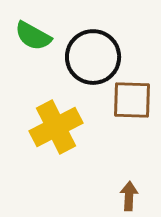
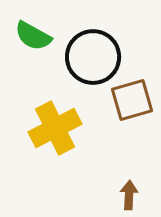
brown square: rotated 18 degrees counterclockwise
yellow cross: moved 1 px left, 1 px down
brown arrow: moved 1 px up
